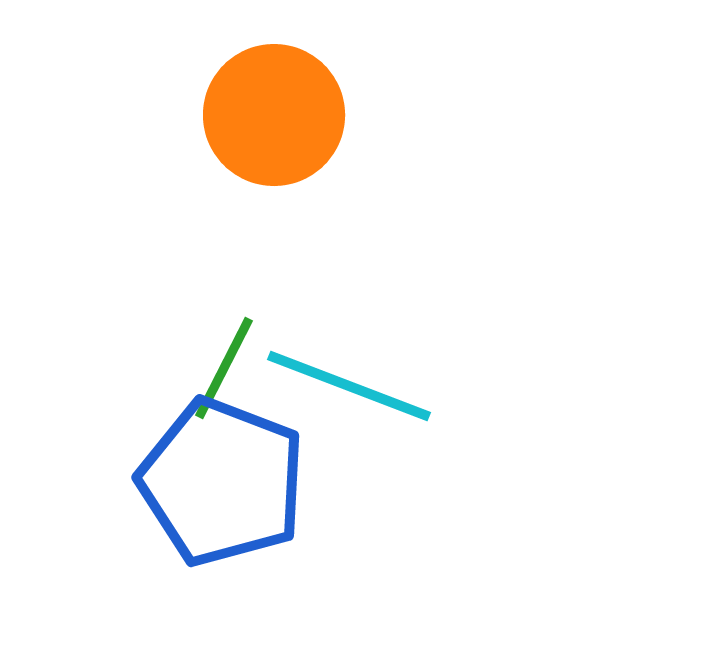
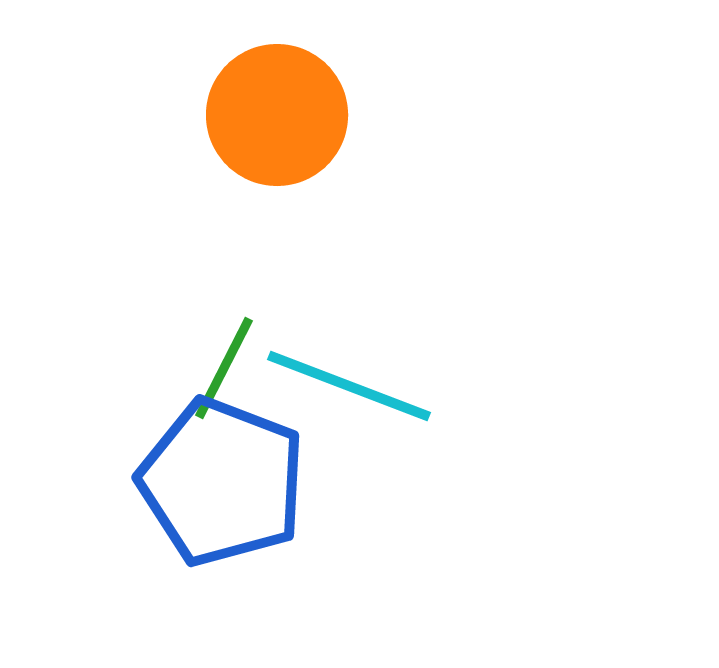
orange circle: moved 3 px right
